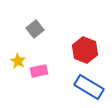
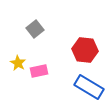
red hexagon: rotated 15 degrees counterclockwise
yellow star: moved 2 px down
